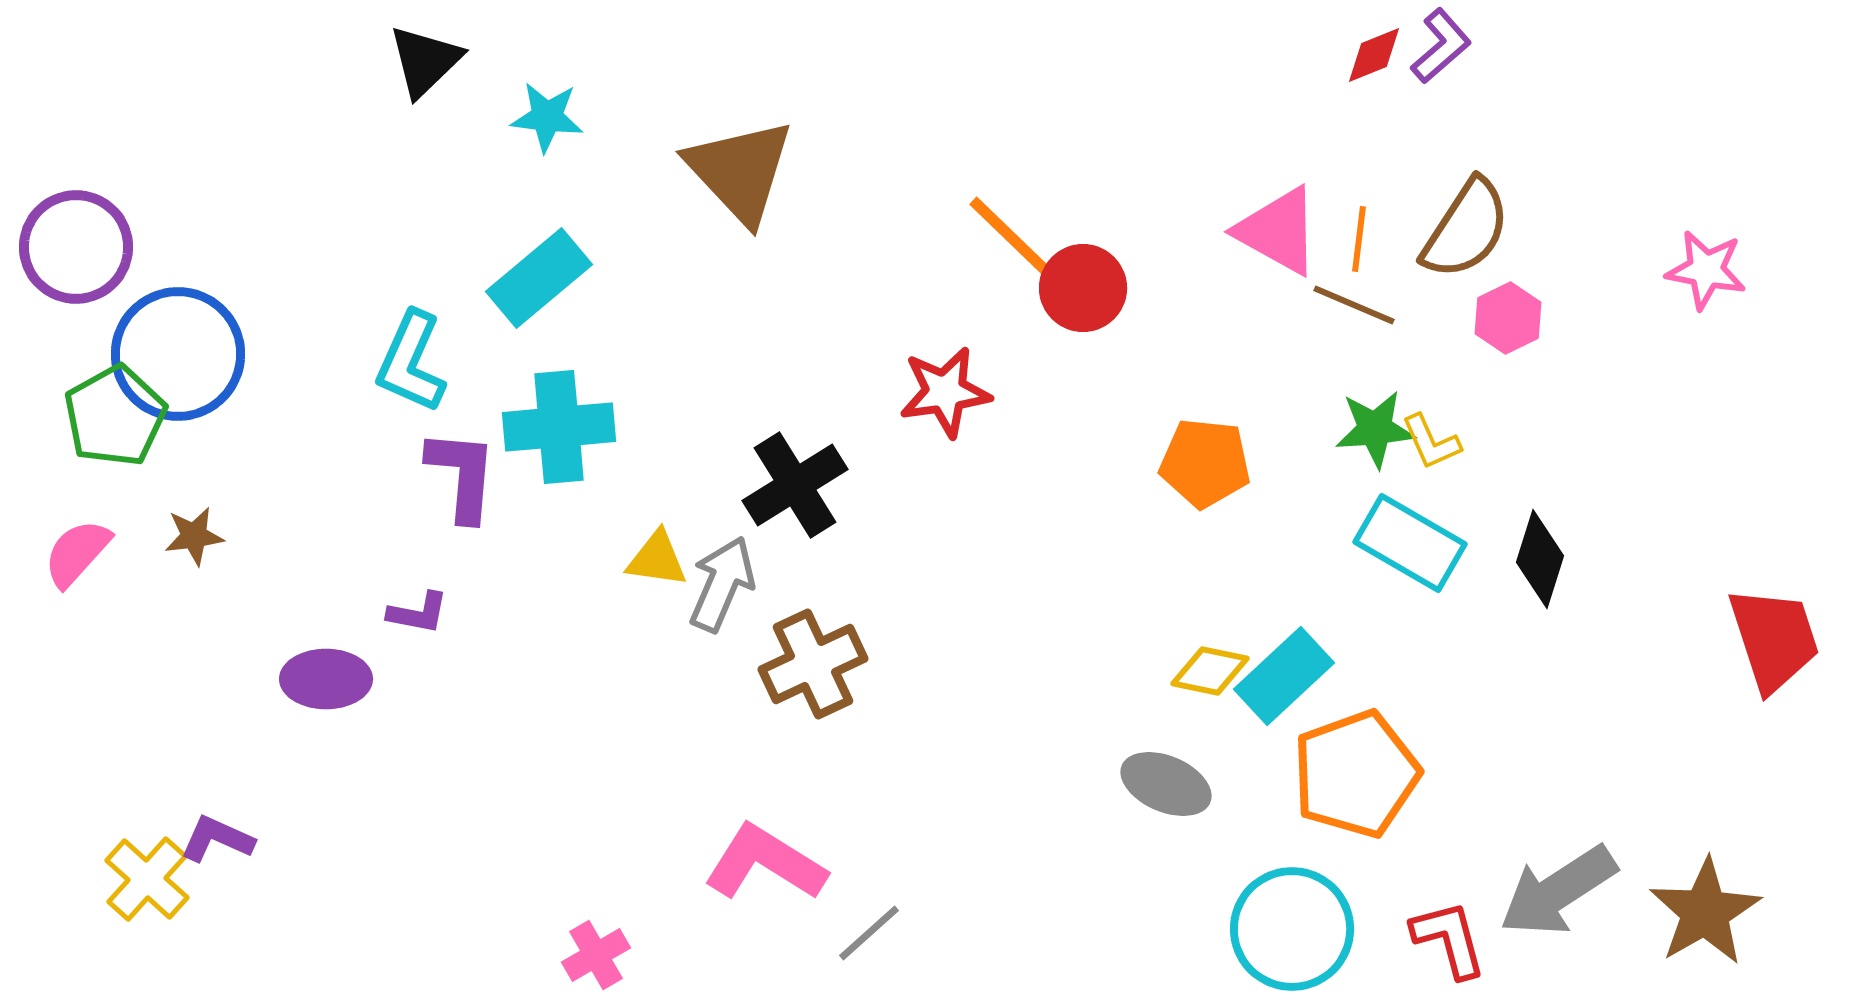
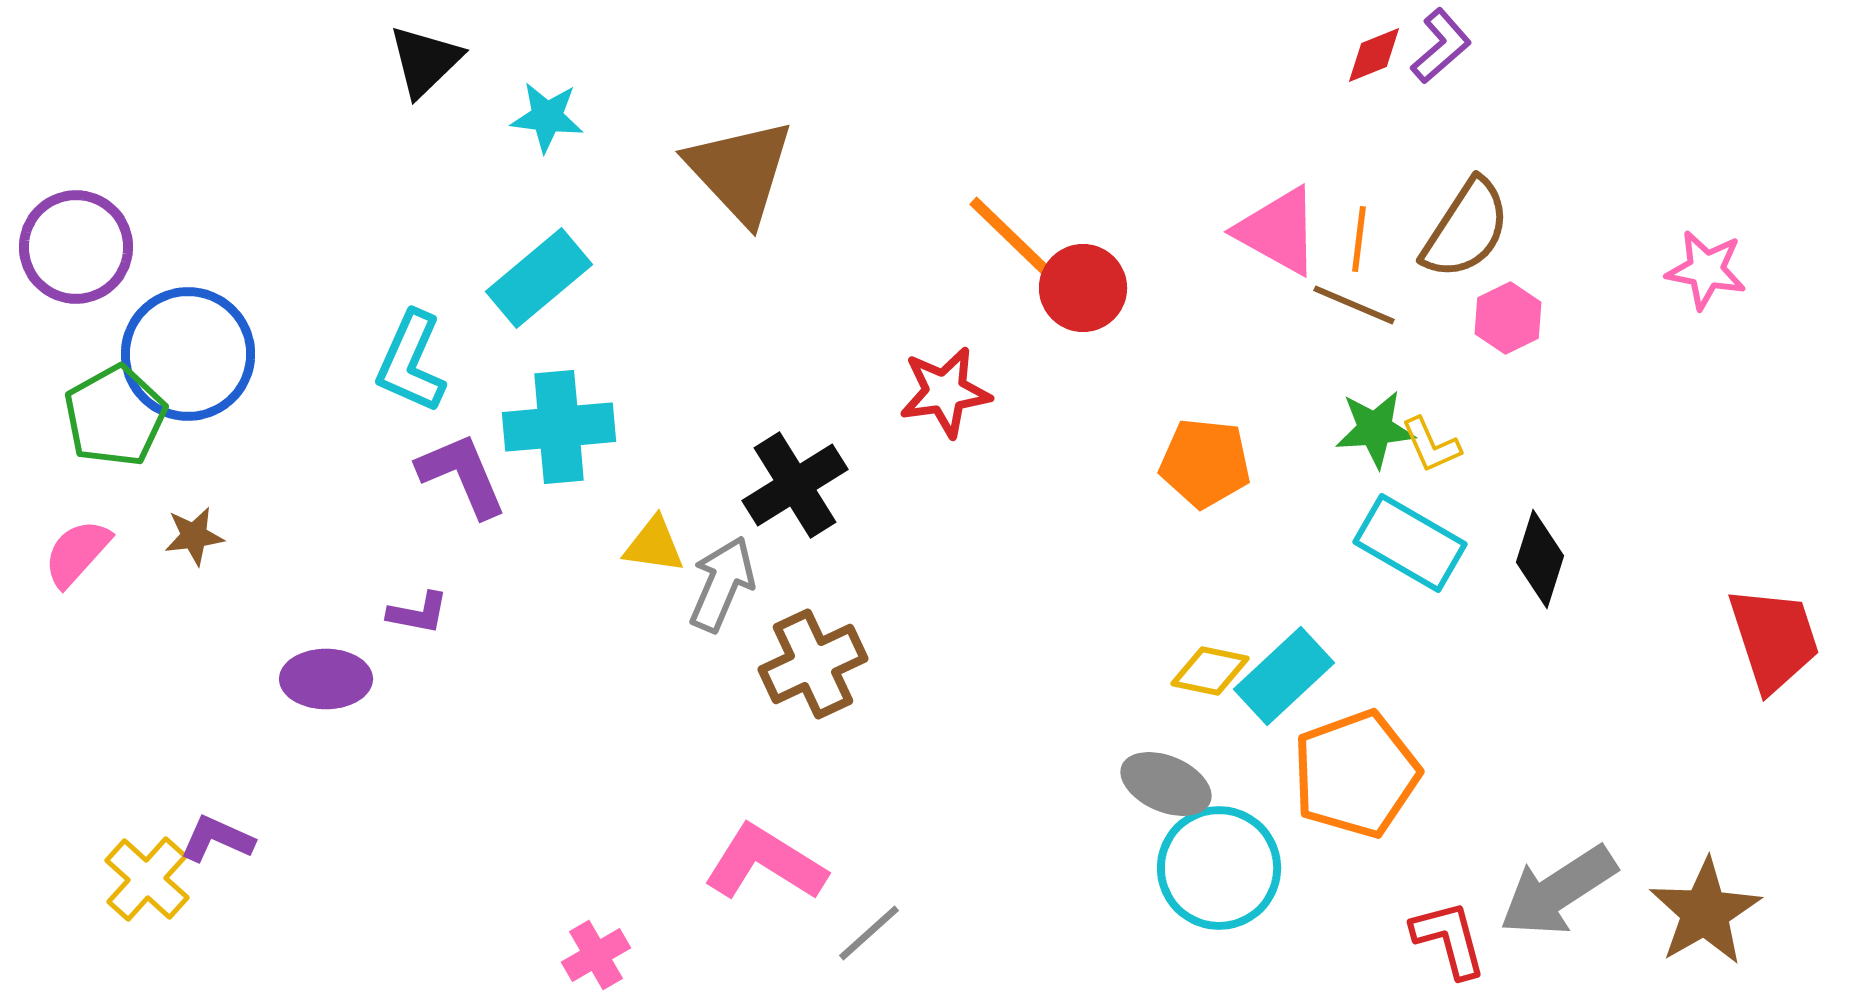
blue circle at (178, 354): moved 10 px right
yellow L-shape at (1431, 442): moved 3 px down
purple L-shape at (462, 475): rotated 28 degrees counterclockwise
yellow triangle at (657, 559): moved 3 px left, 14 px up
cyan circle at (1292, 929): moved 73 px left, 61 px up
